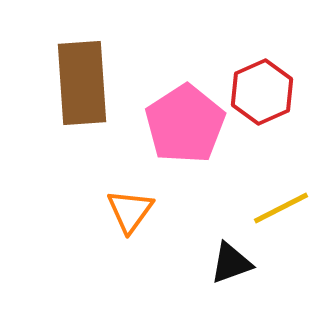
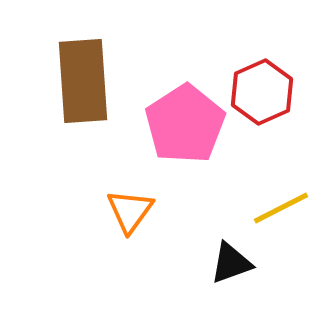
brown rectangle: moved 1 px right, 2 px up
